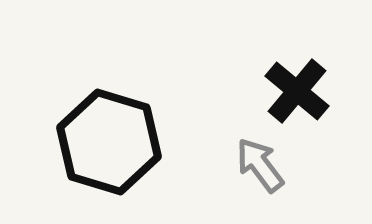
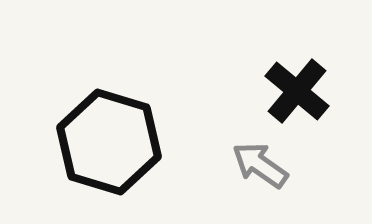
gray arrow: rotated 18 degrees counterclockwise
